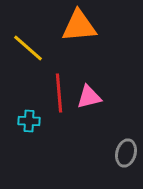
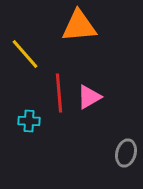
yellow line: moved 3 px left, 6 px down; rotated 8 degrees clockwise
pink triangle: rotated 16 degrees counterclockwise
